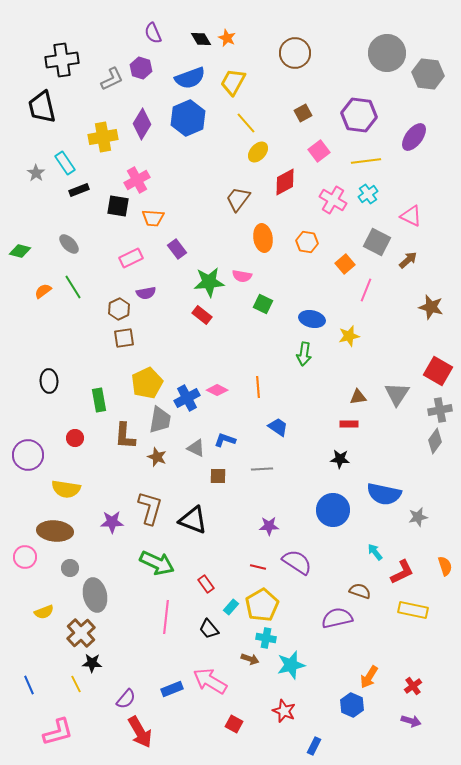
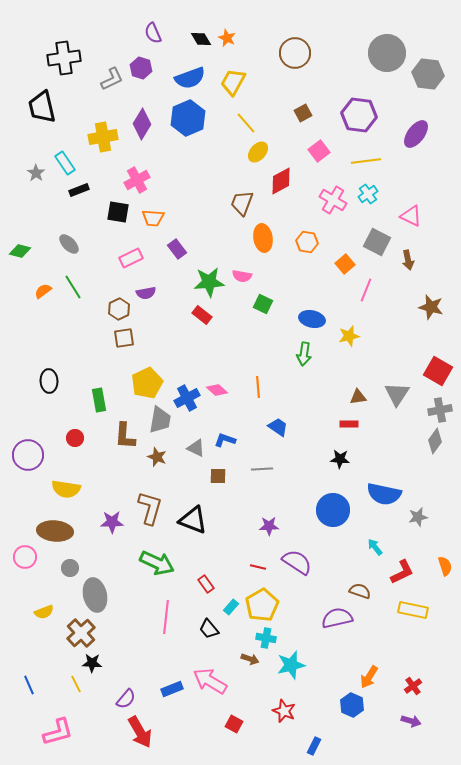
black cross at (62, 60): moved 2 px right, 2 px up
purple ellipse at (414, 137): moved 2 px right, 3 px up
red diamond at (285, 182): moved 4 px left, 1 px up
brown trapezoid at (238, 199): moved 4 px right, 4 px down; rotated 16 degrees counterclockwise
black square at (118, 206): moved 6 px down
brown arrow at (408, 260): rotated 120 degrees clockwise
pink diamond at (217, 390): rotated 15 degrees clockwise
cyan arrow at (375, 552): moved 5 px up
